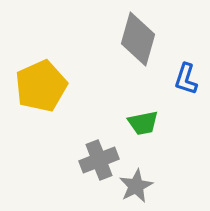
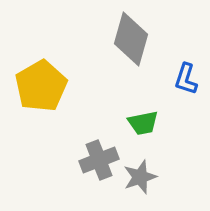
gray diamond: moved 7 px left
yellow pentagon: rotated 6 degrees counterclockwise
gray star: moved 4 px right, 9 px up; rotated 8 degrees clockwise
